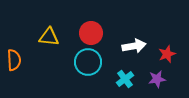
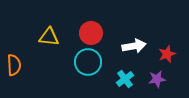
orange semicircle: moved 5 px down
